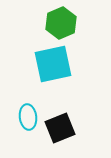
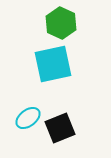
green hexagon: rotated 12 degrees counterclockwise
cyan ellipse: moved 1 px down; rotated 60 degrees clockwise
